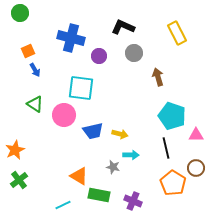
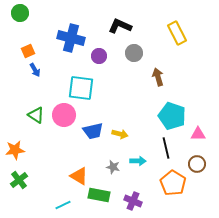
black L-shape: moved 3 px left, 1 px up
green triangle: moved 1 px right, 11 px down
pink triangle: moved 2 px right, 1 px up
orange star: rotated 18 degrees clockwise
cyan arrow: moved 7 px right, 6 px down
brown circle: moved 1 px right, 4 px up
